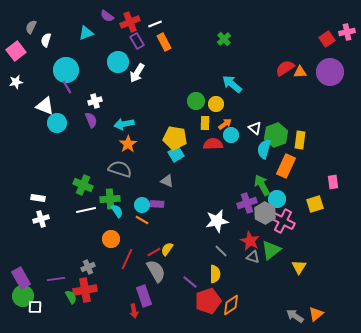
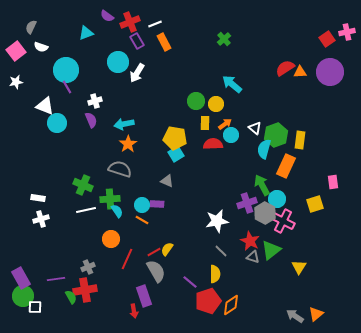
white semicircle at (46, 40): moved 5 px left, 7 px down; rotated 88 degrees counterclockwise
